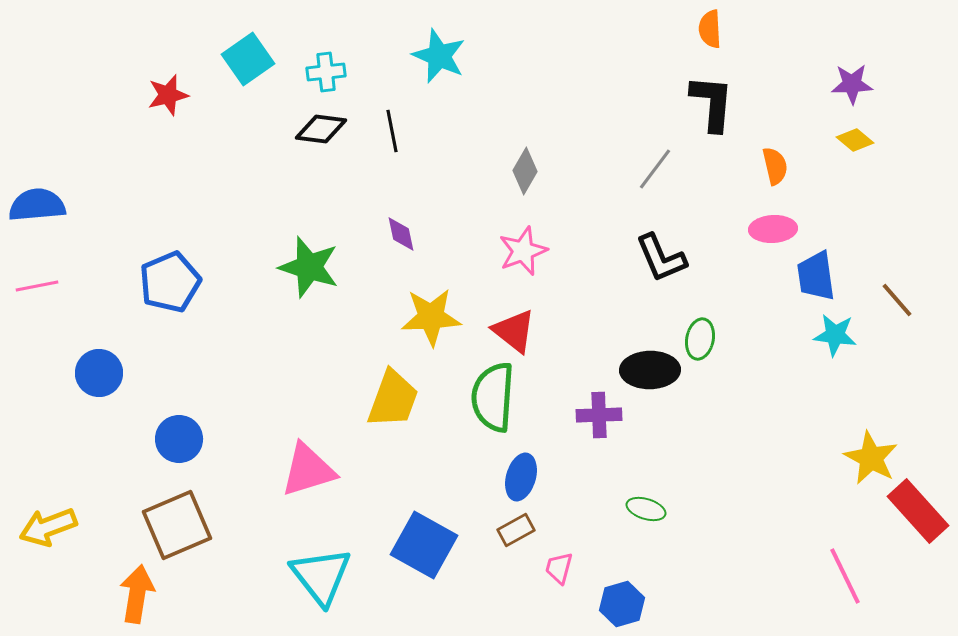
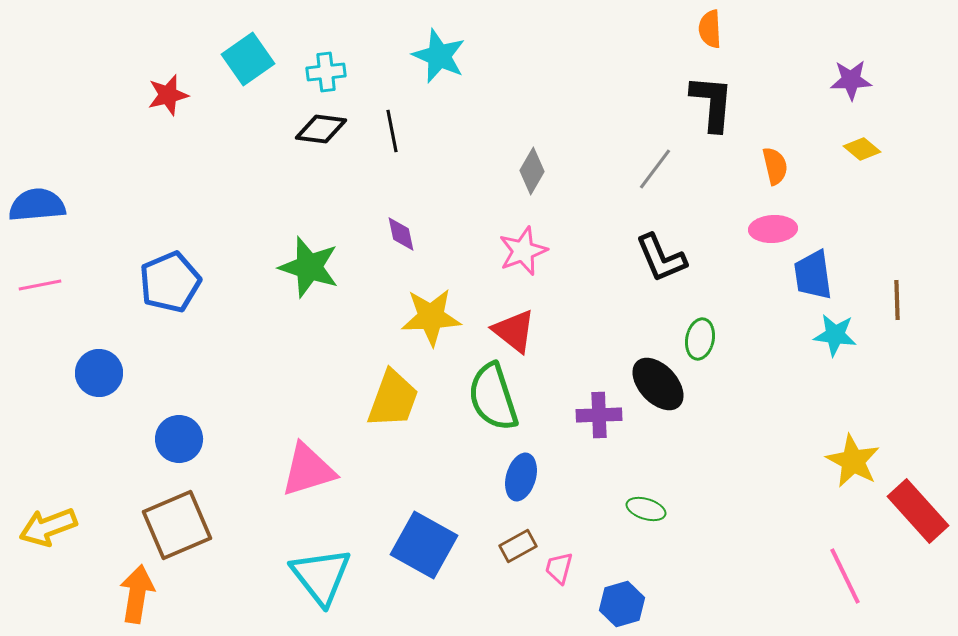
purple star at (852, 84): moved 1 px left, 4 px up
yellow diamond at (855, 140): moved 7 px right, 9 px down
gray diamond at (525, 171): moved 7 px right
blue trapezoid at (816, 276): moved 3 px left, 1 px up
pink line at (37, 286): moved 3 px right, 1 px up
brown line at (897, 300): rotated 39 degrees clockwise
black ellipse at (650, 370): moved 8 px right, 14 px down; rotated 48 degrees clockwise
green semicircle at (493, 397): rotated 22 degrees counterclockwise
yellow star at (871, 458): moved 18 px left, 3 px down
brown rectangle at (516, 530): moved 2 px right, 16 px down
